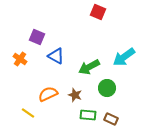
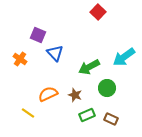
red square: rotated 21 degrees clockwise
purple square: moved 1 px right, 2 px up
blue triangle: moved 1 px left, 3 px up; rotated 18 degrees clockwise
green rectangle: moved 1 px left; rotated 28 degrees counterclockwise
